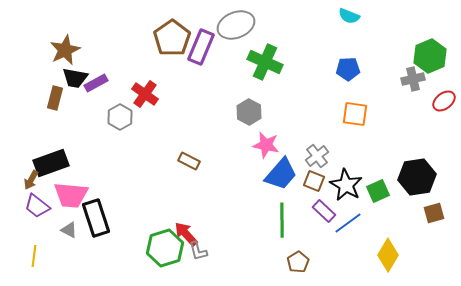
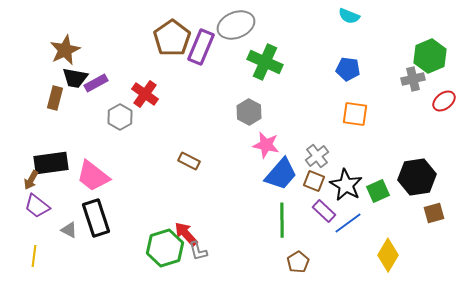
blue pentagon at (348, 69): rotated 10 degrees clockwise
black rectangle at (51, 163): rotated 12 degrees clockwise
pink trapezoid at (71, 195): moved 22 px right, 19 px up; rotated 33 degrees clockwise
